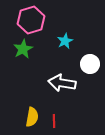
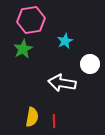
pink hexagon: rotated 8 degrees clockwise
